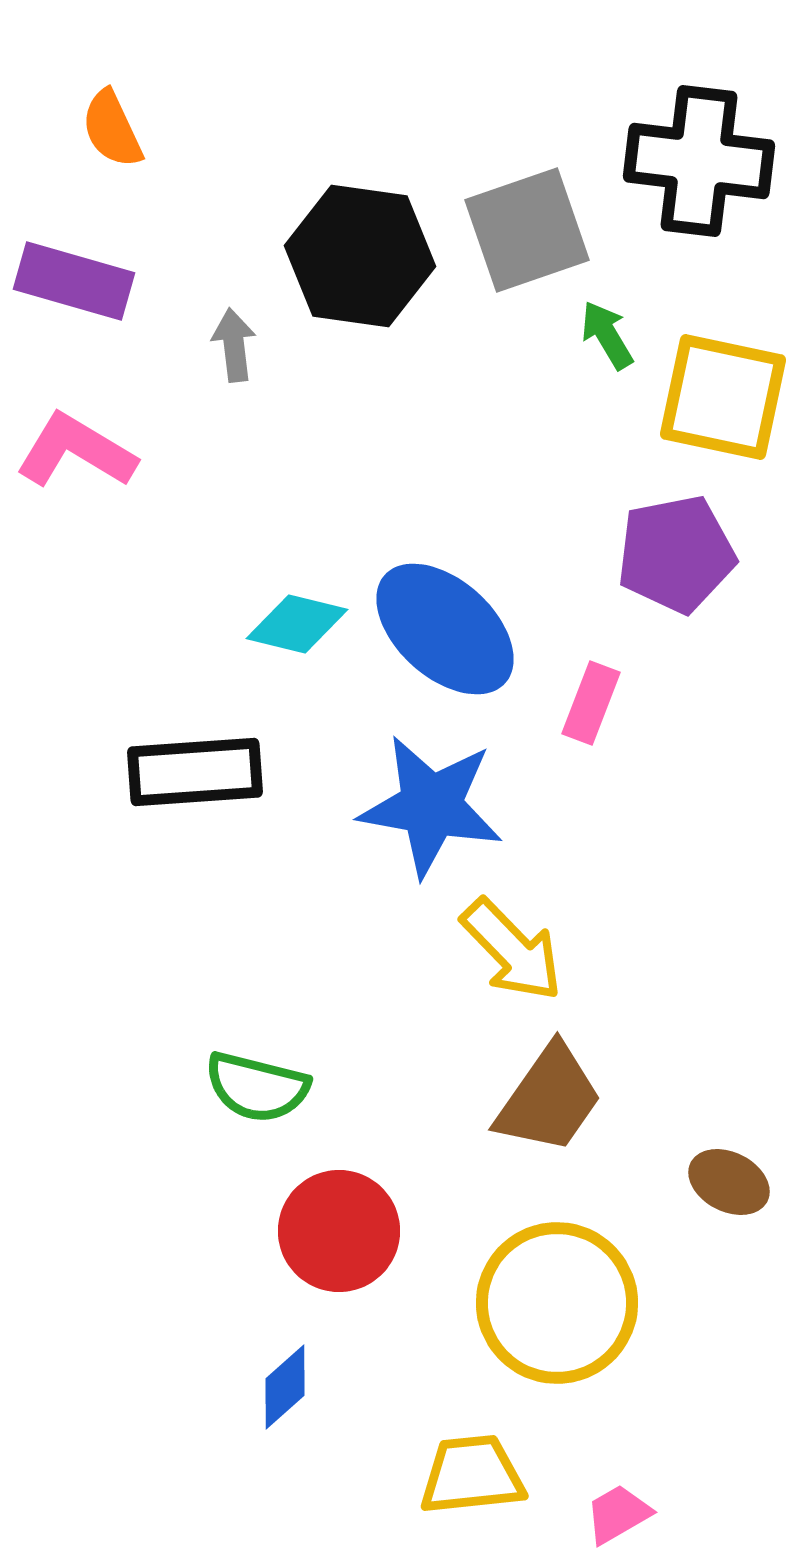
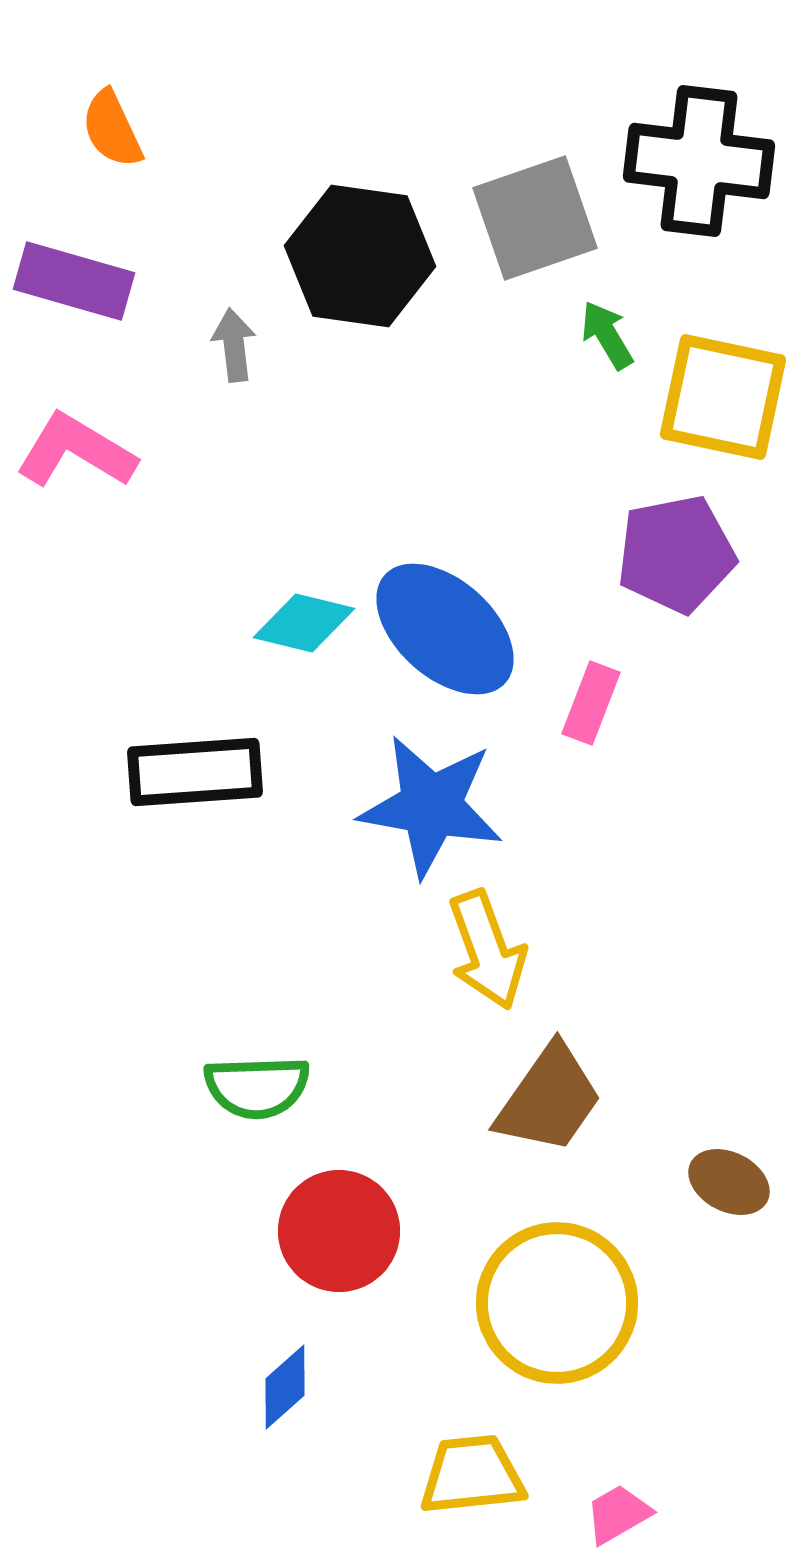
gray square: moved 8 px right, 12 px up
cyan diamond: moved 7 px right, 1 px up
yellow arrow: moved 25 px left; rotated 24 degrees clockwise
green semicircle: rotated 16 degrees counterclockwise
